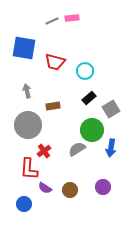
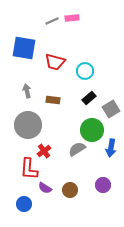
brown rectangle: moved 6 px up; rotated 16 degrees clockwise
purple circle: moved 2 px up
